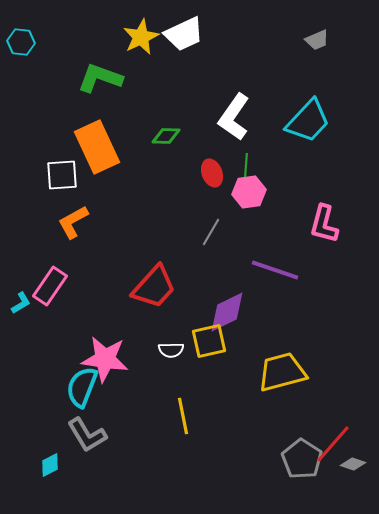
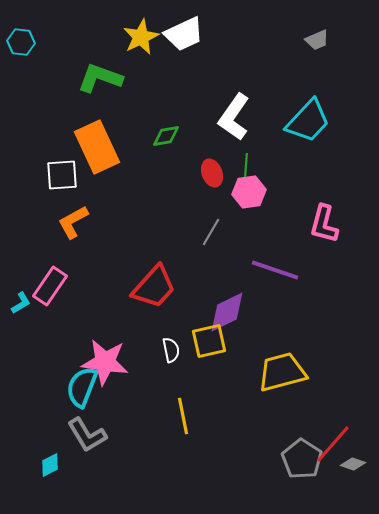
green diamond: rotated 12 degrees counterclockwise
white semicircle: rotated 100 degrees counterclockwise
pink star: moved 3 px down
